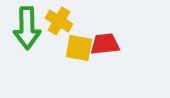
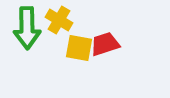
yellow cross: moved 1 px up
red trapezoid: rotated 12 degrees counterclockwise
